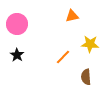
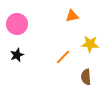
black star: rotated 16 degrees clockwise
